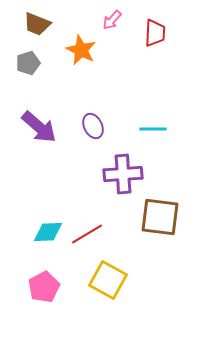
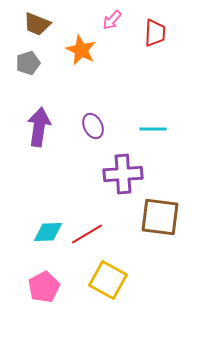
purple arrow: rotated 123 degrees counterclockwise
